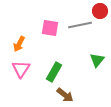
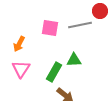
green triangle: moved 23 px left; rotated 49 degrees clockwise
